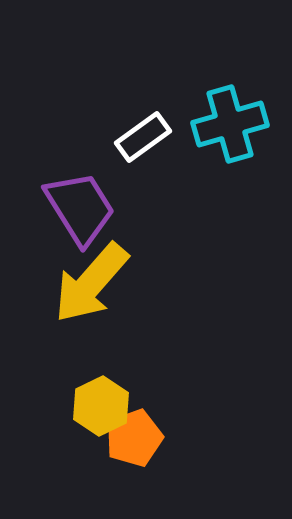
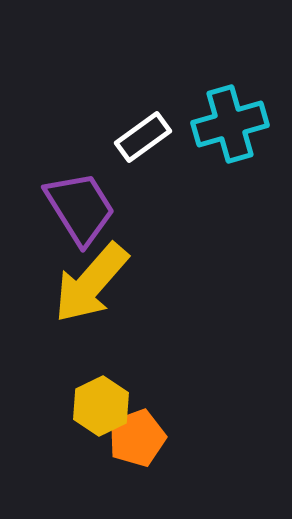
orange pentagon: moved 3 px right
